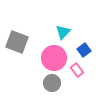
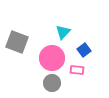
pink circle: moved 2 px left
pink rectangle: rotated 48 degrees counterclockwise
